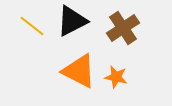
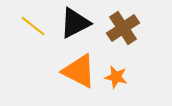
black triangle: moved 3 px right, 2 px down
yellow line: moved 1 px right
